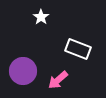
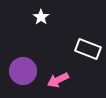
white rectangle: moved 10 px right
pink arrow: rotated 15 degrees clockwise
